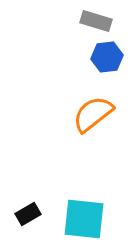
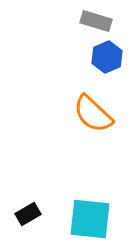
blue hexagon: rotated 16 degrees counterclockwise
orange semicircle: rotated 99 degrees counterclockwise
cyan square: moved 6 px right
